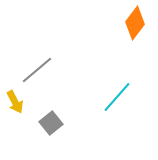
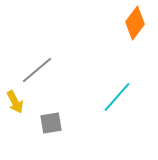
gray square: rotated 30 degrees clockwise
